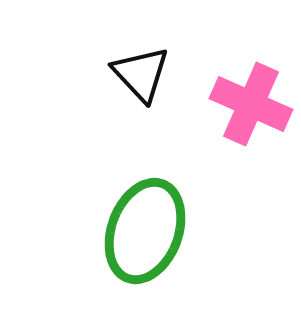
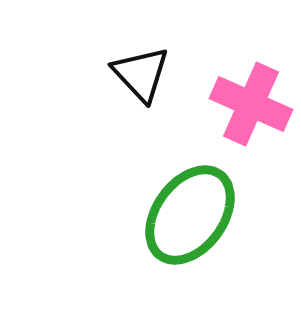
green ellipse: moved 45 px right, 16 px up; rotated 16 degrees clockwise
